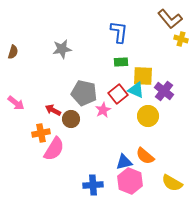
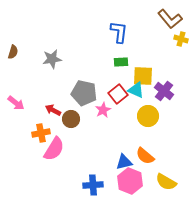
gray star: moved 10 px left, 10 px down
yellow semicircle: moved 6 px left, 1 px up
